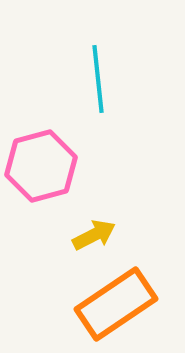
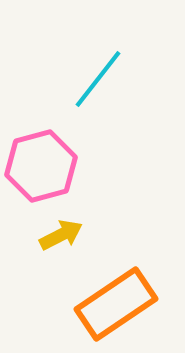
cyan line: rotated 44 degrees clockwise
yellow arrow: moved 33 px left
